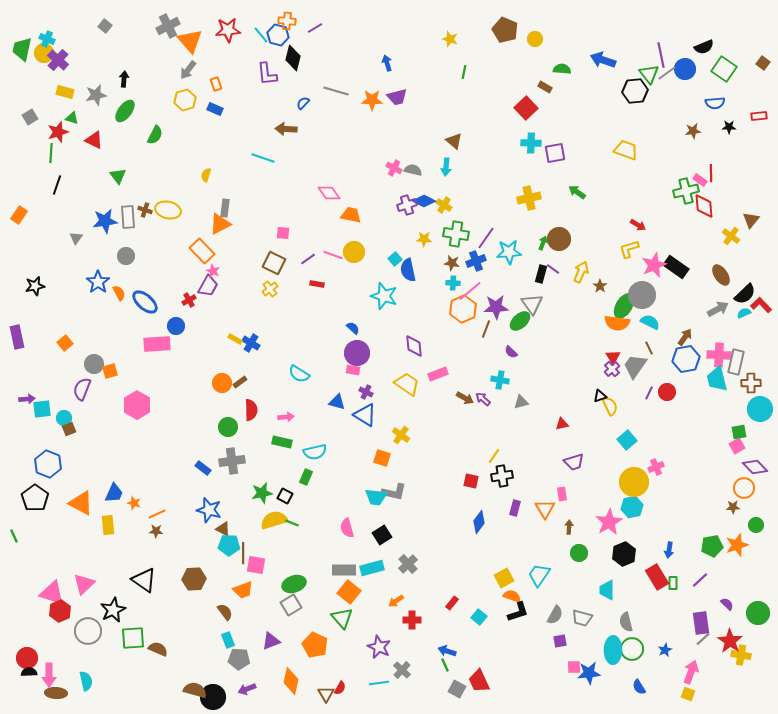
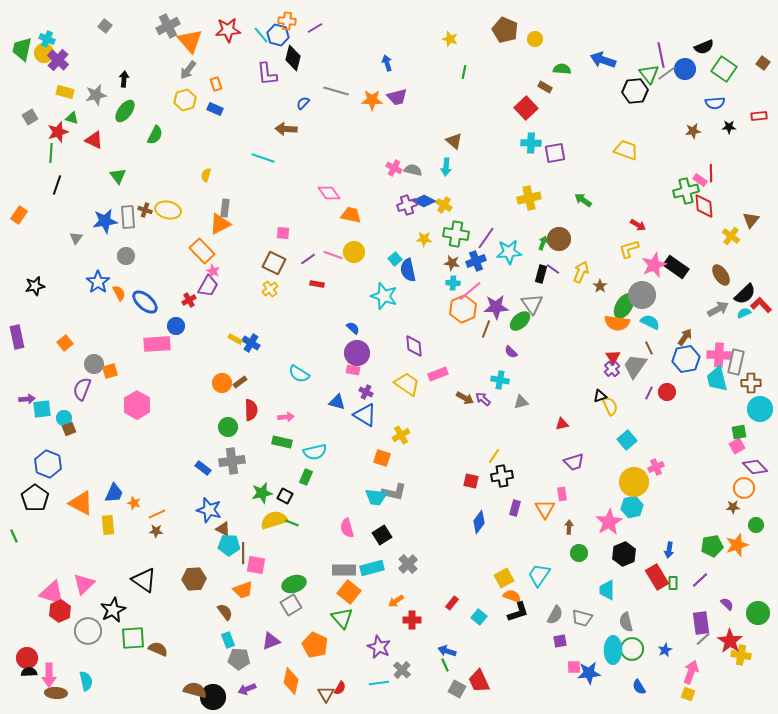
green arrow at (577, 192): moved 6 px right, 8 px down
yellow cross at (401, 435): rotated 24 degrees clockwise
